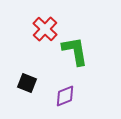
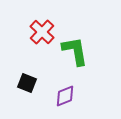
red cross: moved 3 px left, 3 px down
